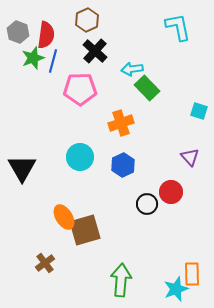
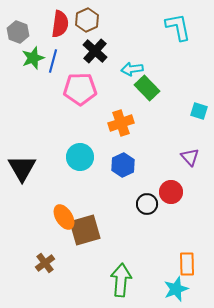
red semicircle: moved 14 px right, 11 px up
orange rectangle: moved 5 px left, 10 px up
